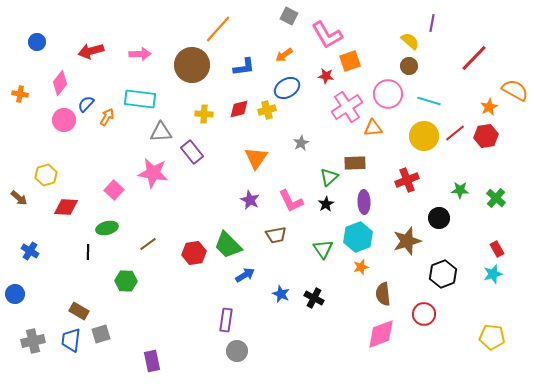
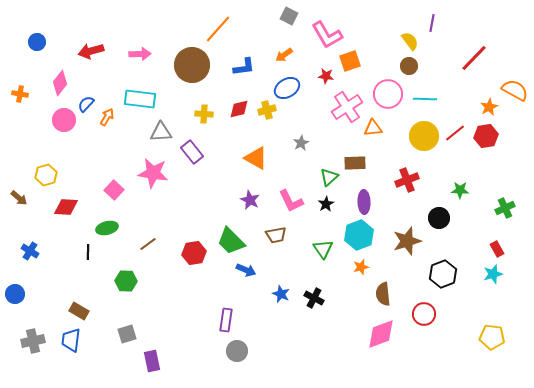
yellow semicircle at (410, 41): rotated 12 degrees clockwise
cyan line at (429, 101): moved 4 px left, 2 px up; rotated 15 degrees counterclockwise
orange triangle at (256, 158): rotated 35 degrees counterclockwise
green cross at (496, 198): moved 9 px right, 10 px down; rotated 24 degrees clockwise
cyan hexagon at (358, 237): moved 1 px right, 2 px up
green trapezoid at (228, 245): moved 3 px right, 4 px up
blue arrow at (245, 275): moved 1 px right, 5 px up; rotated 54 degrees clockwise
gray square at (101, 334): moved 26 px right
